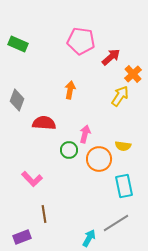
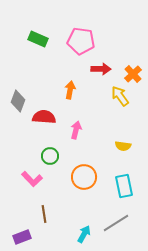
green rectangle: moved 20 px right, 5 px up
red arrow: moved 10 px left, 12 px down; rotated 42 degrees clockwise
yellow arrow: rotated 70 degrees counterclockwise
gray diamond: moved 1 px right, 1 px down
red semicircle: moved 6 px up
pink arrow: moved 9 px left, 4 px up
green circle: moved 19 px left, 6 px down
orange circle: moved 15 px left, 18 px down
cyan arrow: moved 5 px left, 4 px up
